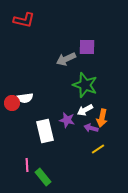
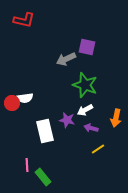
purple square: rotated 12 degrees clockwise
orange arrow: moved 14 px right
